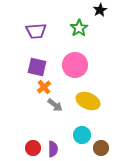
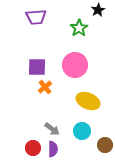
black star: moved 2 px left
purple trapezoid: moved 14 px up
purple square: rotated 12 degrees counterclockwise
orange cross: moved 1 px right
gray arrow: moved 3 px left, 24 px down
cyan circle: moved 4 px up
brown circle: moved 4 px right, 3 px up
